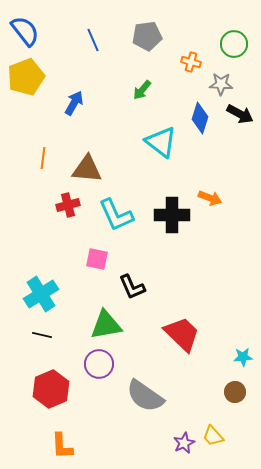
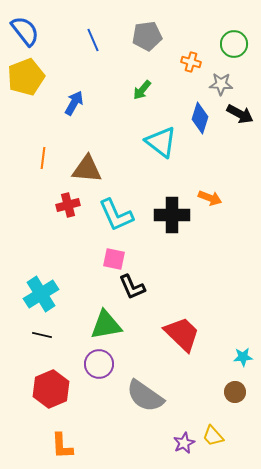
pink square: moved 17 px right
